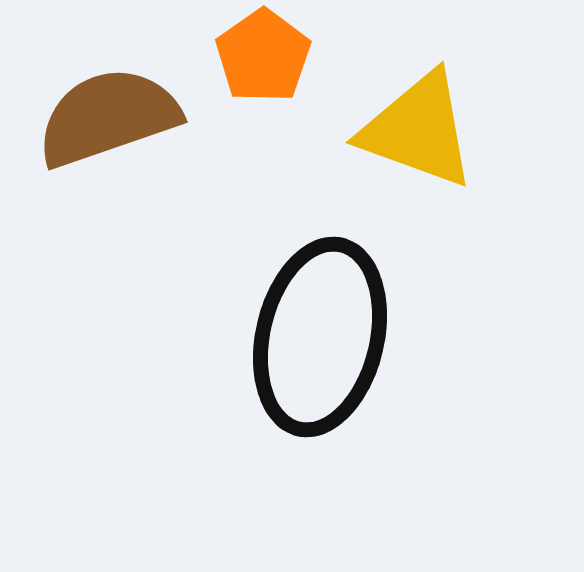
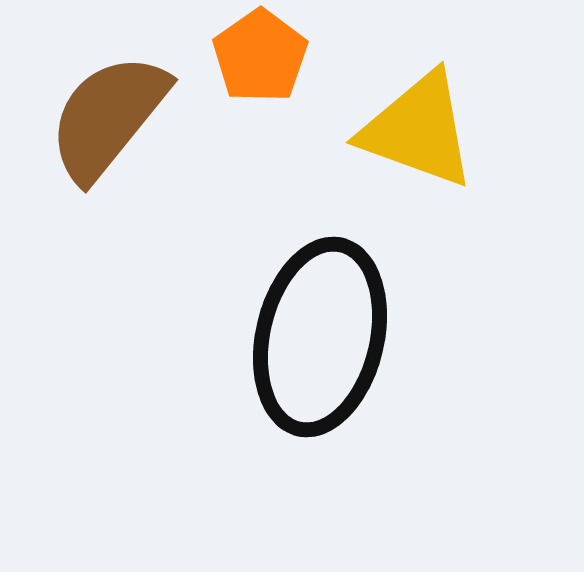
orange pentagon: moved 3 px left
brown semicircle: rotated 32 degrees counterclockwise
